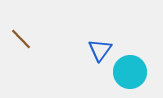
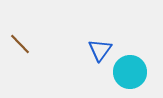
brown line: moved 1 px left, 5 px down
